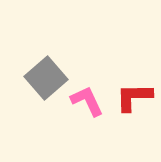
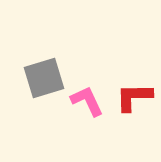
gray square: moved 2 px left; rotated 24 degrees clockwise
